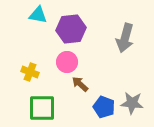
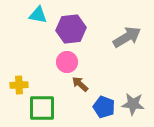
gray arrow: moved 2 px right, 1 px up; rotated 136 degrees counterclockwise
yellow cross: moved 11 px left, 13 px down; rotated 24 degrees counterclockwise
gray star: moved 1 px right, 1 px down
